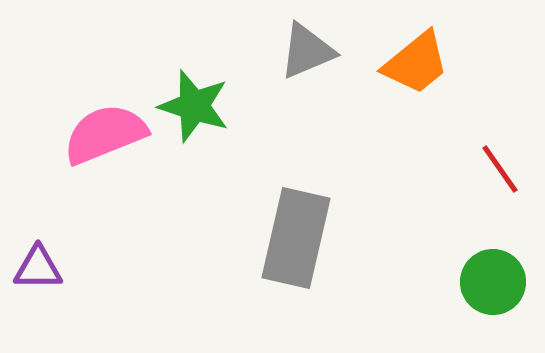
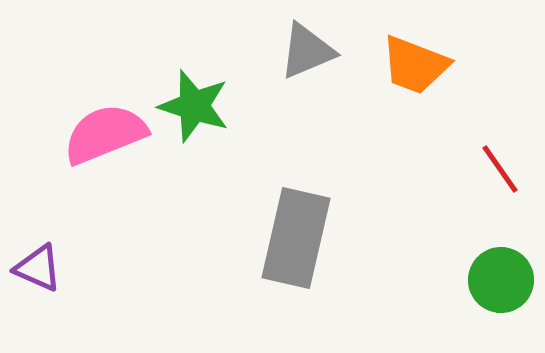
orange trapezoid: moved 1 px left, 2 px down; rotated 60 degrees clockwise
purple triangle: rotated 24 degrees clockwise
green circle: moved 8 px right, 2 px up
